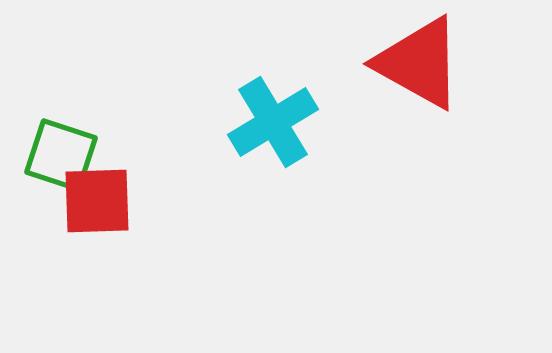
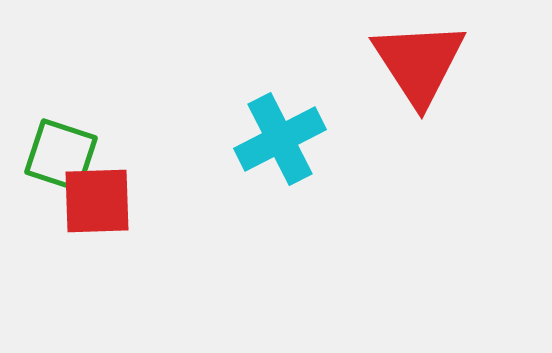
red triangle: rotated 28 degrees clockwise
cyan cross: moved 7 px right, 17 px down; rotated 4 degrees clockwise
